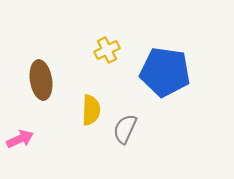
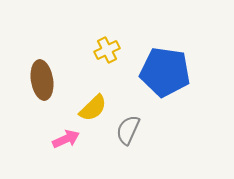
brown ellipse: moved 1 px right
yellow semicircle: moved 2 px right, 2 px up; rotated 44 degrees clockwise
gray semicircle: moved 3 px right, 1 px down
pink arrow: moved 46 px right
